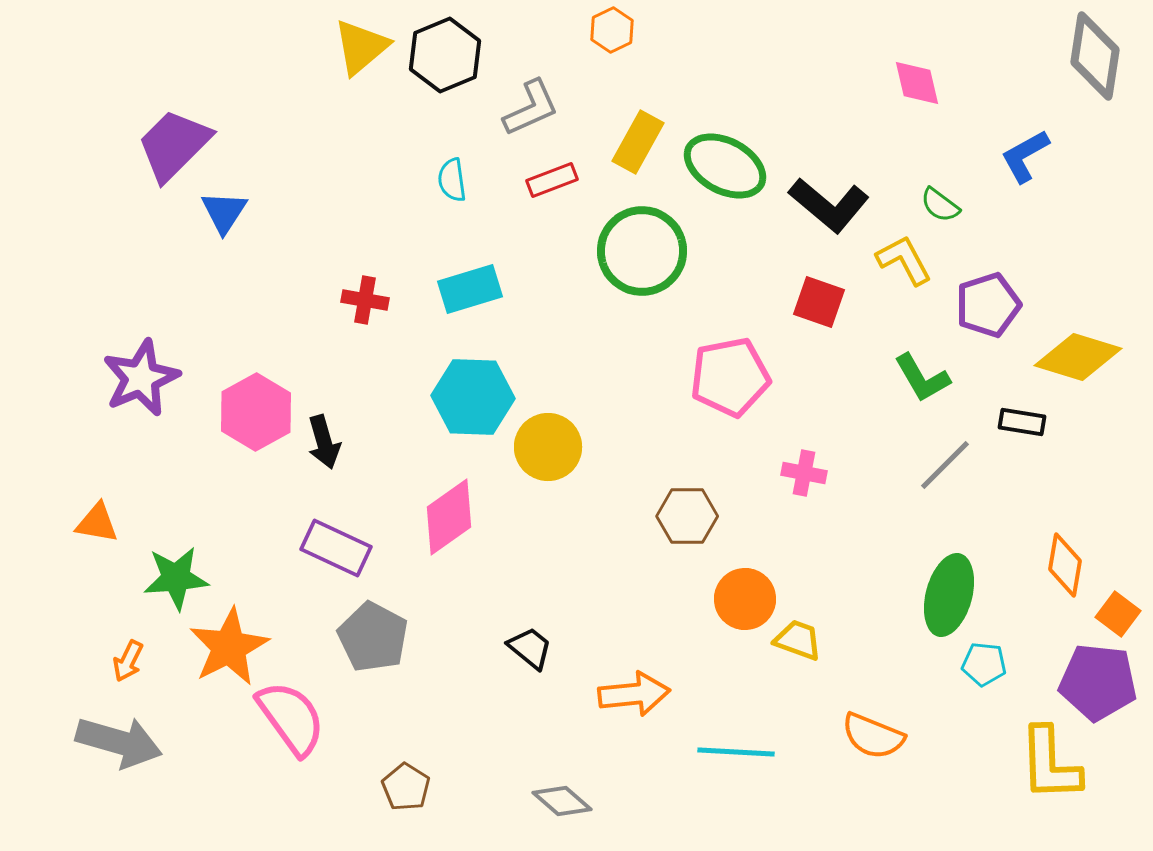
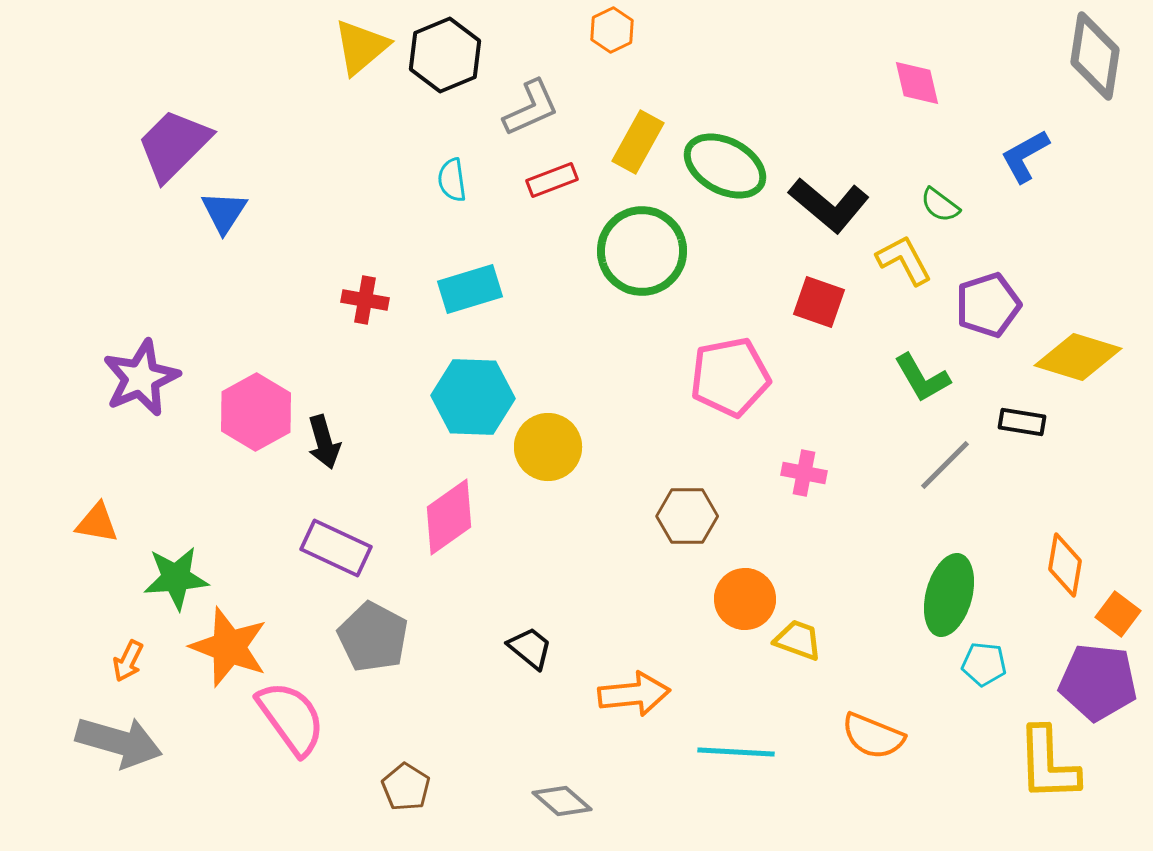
orange star at (229, 647): rotated 24 degrees counterclockwise
yellow L-shape at (1050, 764): moved 2 px left
